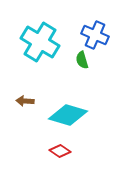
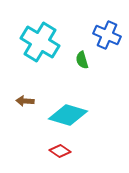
blue cross: moved 12 px right
